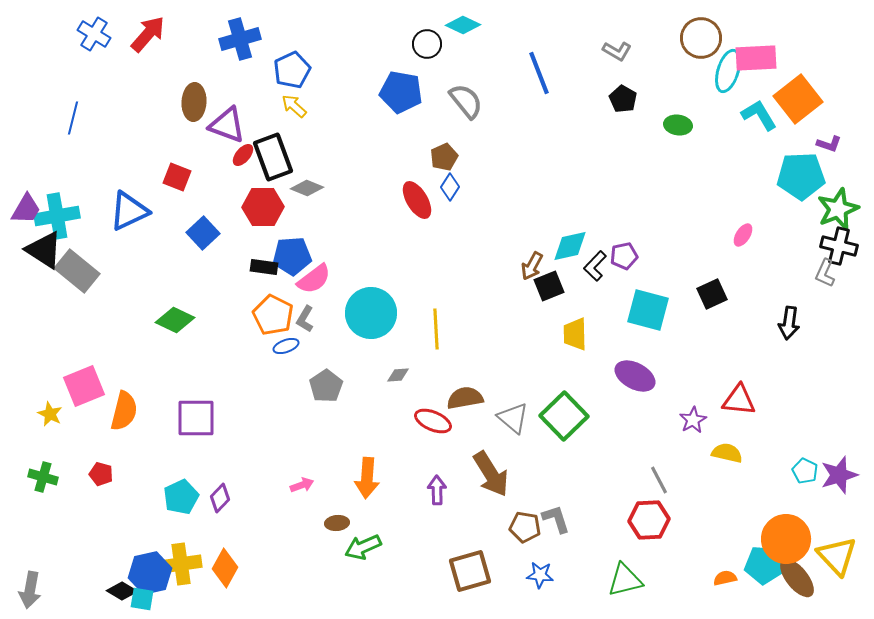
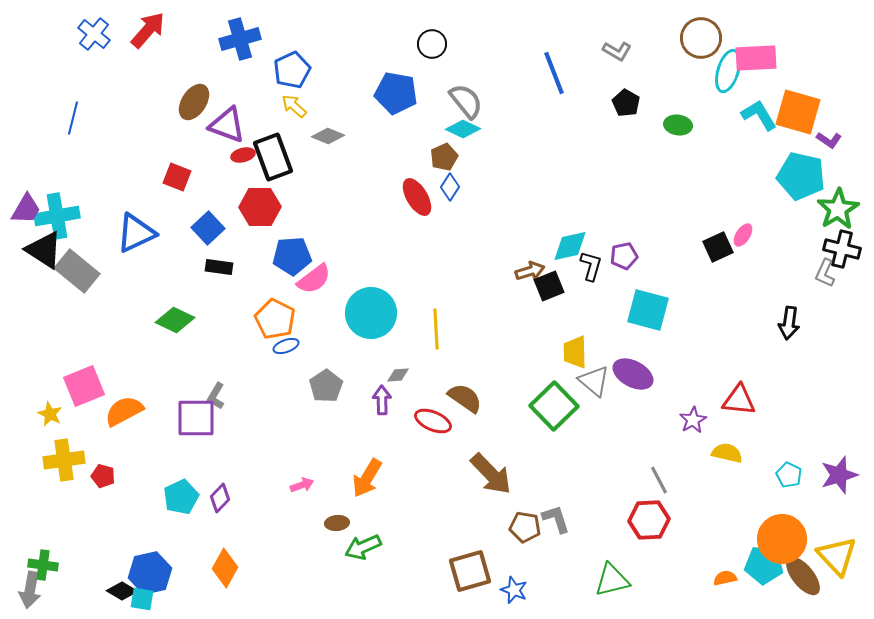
cyan diamond at (463, 25): moved 104 px down
blue cross at (94, 34): rotated 8 degrees clockwise
red arrow at (148, 34): moved 4 px up
black circle at (427, 44): moved 5 px right
blue line at (539, 73): moved 15 px right
blue pentagon at (401, 92): moved 5 px left, 1 px down
black pentagon at (623, 99): moved 3 px right, 4 px down
orange square at (798, 99): moved 13 px down; rotated 36 degrees counterclockwise
brown ellipse at (194, 102): rotated 30 degrees clockwise
purple L-shape at (829, 144): moved 4 px up; rotated 15 degrees clockwise
red ellipse at (243, 155): rotated 35 degrees clockwise
cyan pentagon at (801, 176): rotated 15 degrees clockwise
gray diamond at (307, 188): moved 21 px right, 52 px up
red ellipse at (417, 200): moved 3 px up
red hexagon at (263, 207): moved 3 px left
green star at (838, 209): rotated 9 degrees counterclockwise
blue triangle at (129, 211): moved 7 px right, 22 px down
blue square at (203, 233): moved 5 px right, 5 px up
black cross at (839, 246): moved 3 px right, 3 px down
brown arrow at (532, 266): moved 2 px left, 5 px down; rotated 136 degrees counterclockwise
black L-shape at (595, 266): moved 4 px left; rotated 152 degrees clockwise
black rectangle at (264, 267): moved 45 px left
black square at (712, 294): moved 6 px right, 47 px up
orange pentagon at (273, 315): moved 2 px right, 4 px down
gray L-shape at (305, 319): moved 89 px left, 77 px down
yellow trapezoid at (575, 334): moved 18 px down
purple ellipse at (635, 376): moved 2 px left, 2 px up
brown semicircle at (465, 398): rotated 45 degrees clockwise
orange semicircle at (124, 411): rotated 132 degrees counterclockwise
green square at (564, 416): moved 10 px left, 10 px up
gray triangle at (513, 418): moved 81 px right, 37 px up
cyan pentagon at (805, 471): moved 16 px left, 4 px down
red pentagon at (101, 474): moved 2 px right, 2 px down
brown arrow at (491, 474): rotated 12 degrees counterclockwise
green cross at (43, 477): moved 88 px down; rotated 8 degrees counterclockwise
orange arrow at (367, 478): rotated 27 degrees clockwise
purple arrow at (437, 490): moved 55 px left, 90 px up
orange circle at (786, 539): moved 4 px left
yellow cross at (181, 564): moved 117 px left, 104 px up
blue star at (540, 575): moved 26 px left, 15 px down; rotated 16 degrees clockwise
brown ellipse at (797, 578): moved 6 px right, 2 px up
green triangle at (625, 580): moved 13 px left
